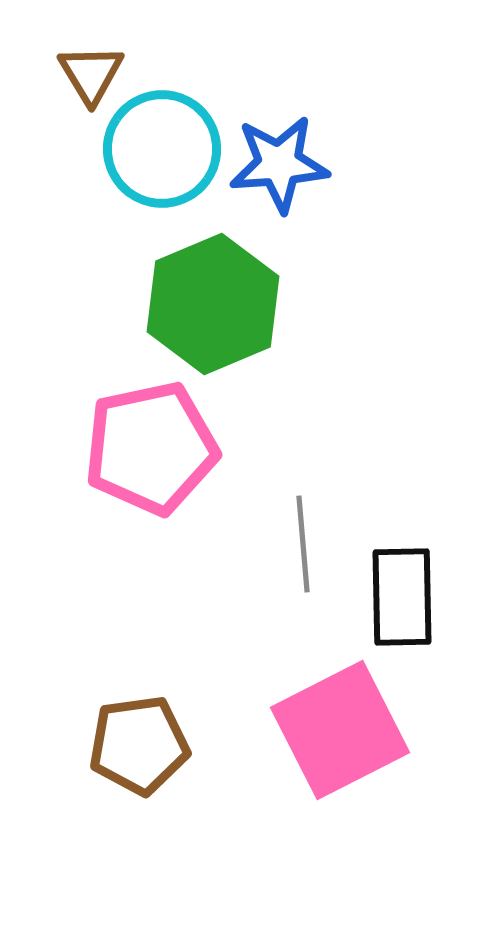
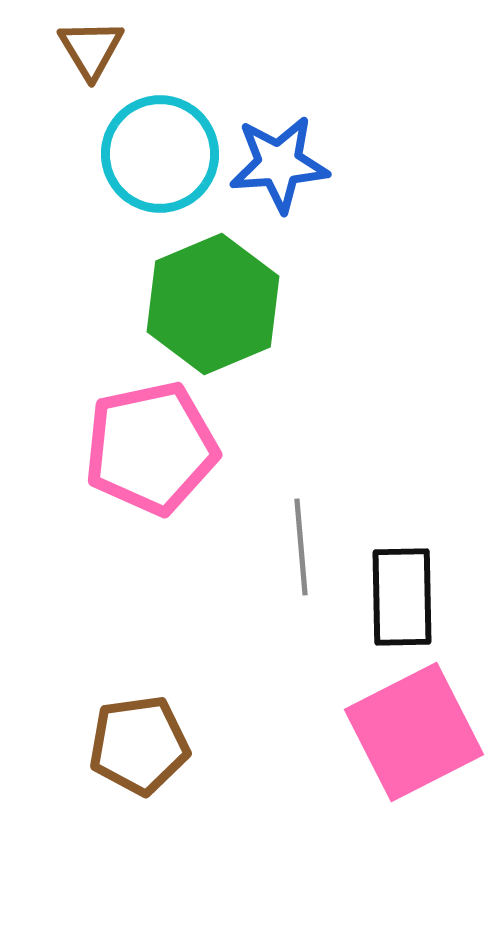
brown triangle: moved 25 px up
cyan circle: moved 2 px left, 5 px down
gray line: moved 2 px left, 3 px down
pink square: moved 74 px right, 2 px down
